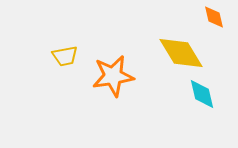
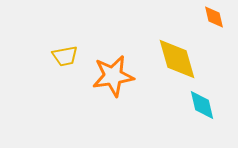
yellow diamond: moved 4 px left, 6 px down; rotated 15 degrees clockwise
cyan diamond: moved 11 px down
